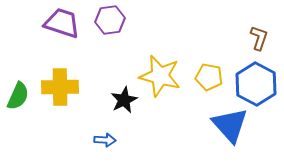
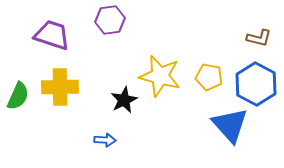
purple trapezoid: moved 10 px left, 12 px down
brown L-shape: rotated 85 degrees clockwise
